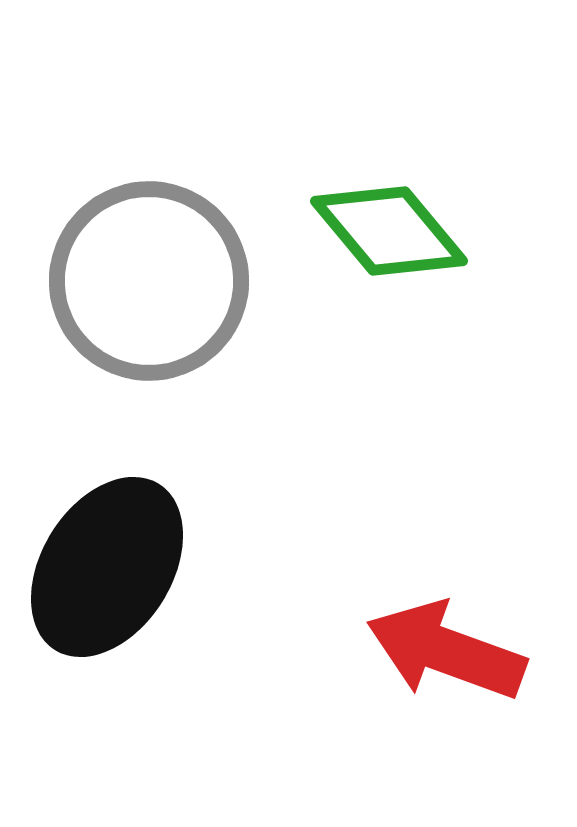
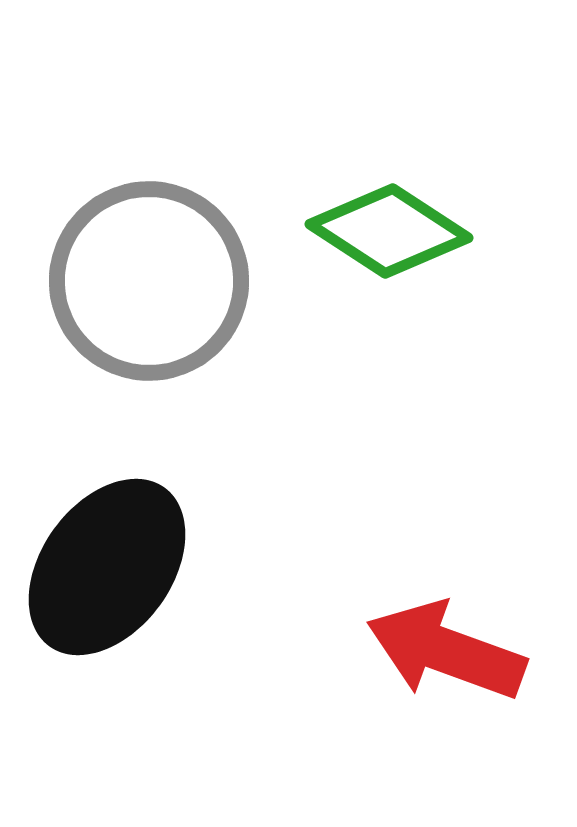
green diamond: rotated 17 degrees counterclockwise
black ellipse: rotated 4 degrees clockwise
